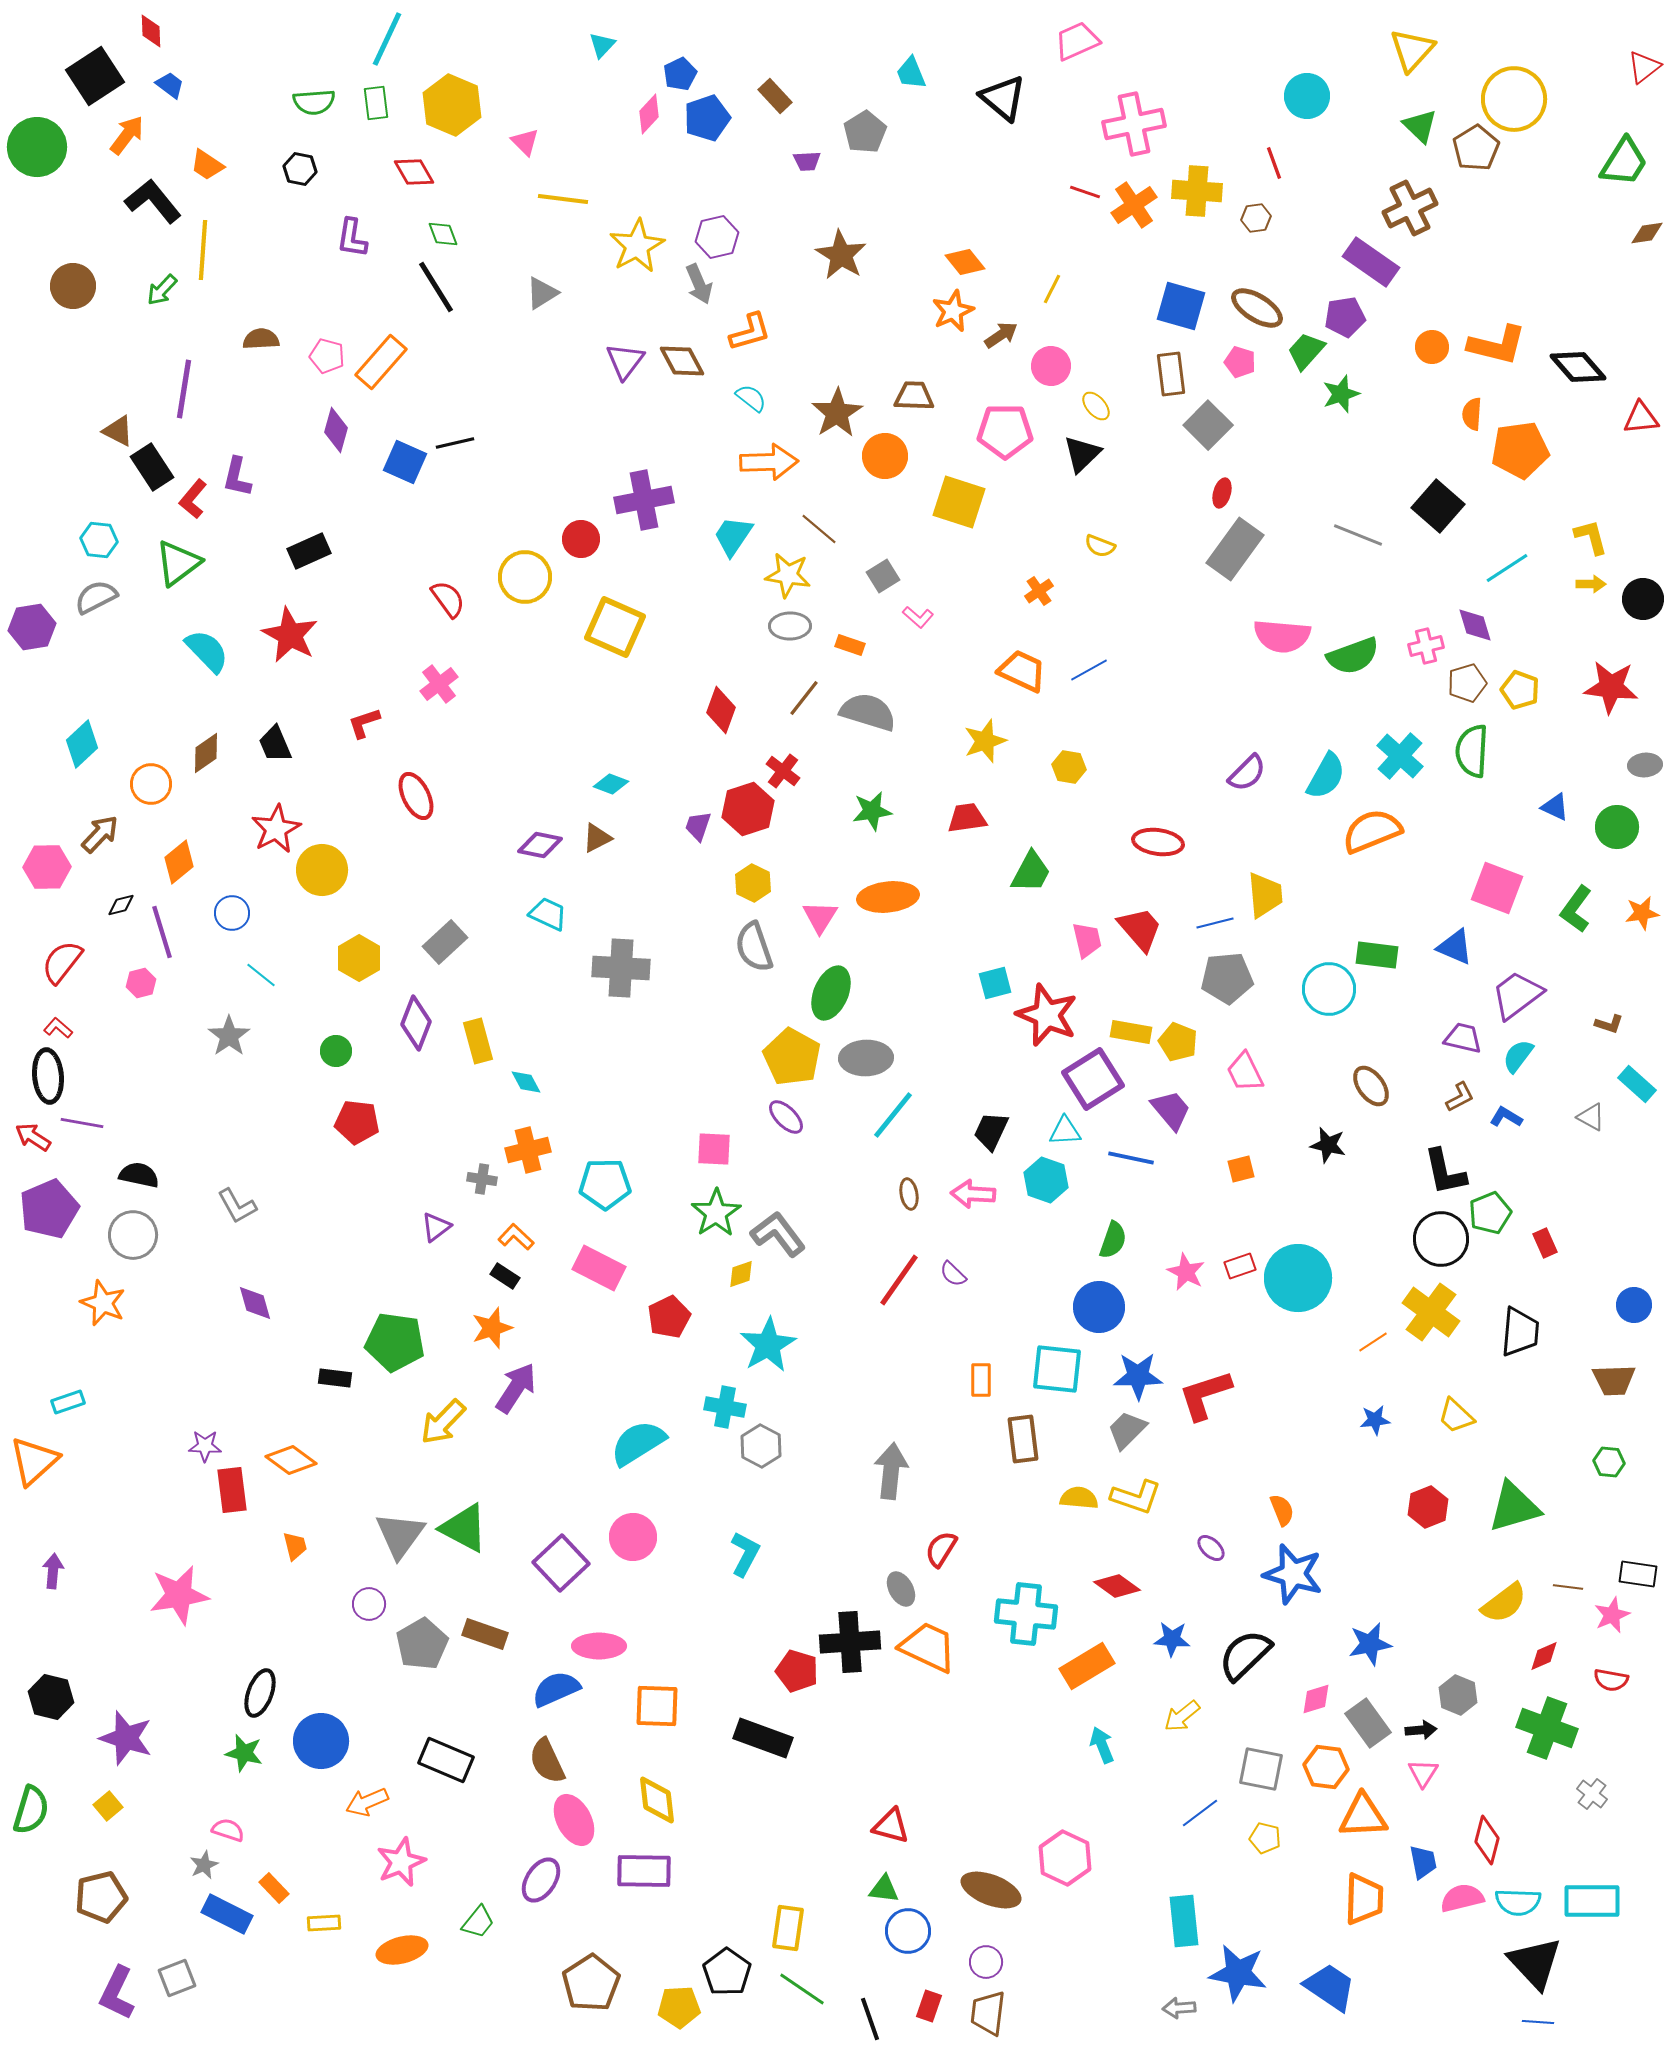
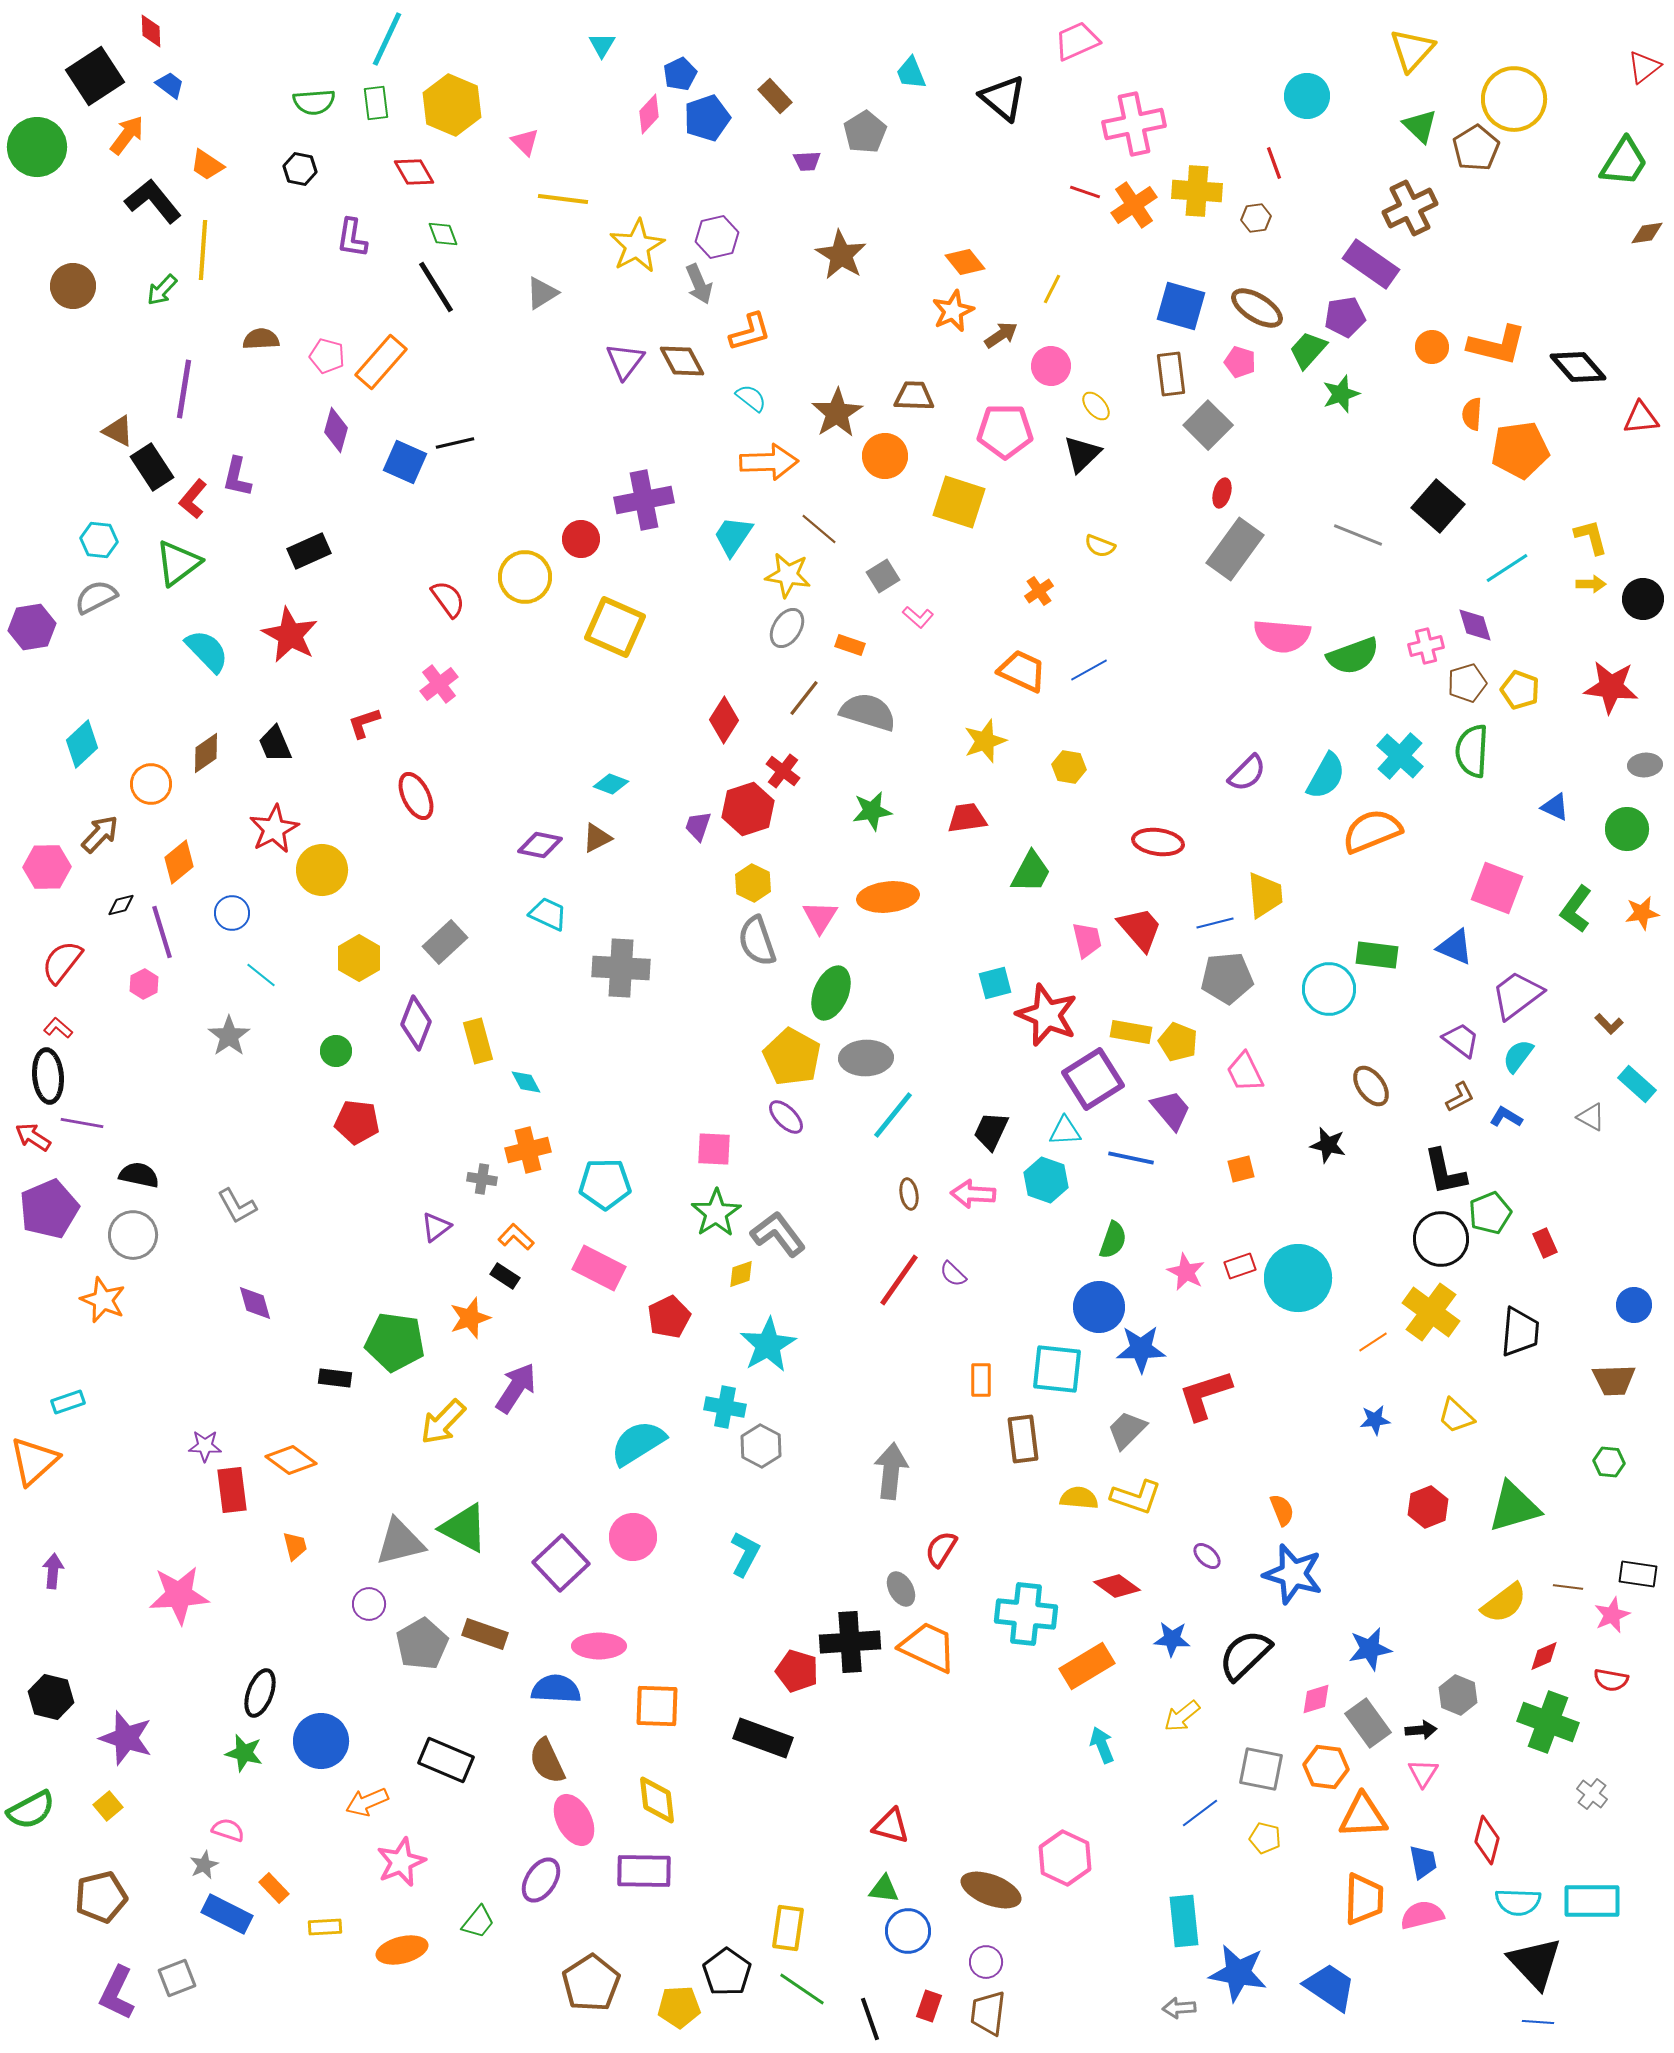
cyan triangle at (602, 45): rotated 12 degrees counterclockwise
purple rectangle at (1371, 262): moved 2 px down
green trapezoid at (1306, 351): moved 2 px right, 1 px up
gray ellipse at (790, 626): moved 3 px left, 2 px down; rotated 57 degrees counterclockwise
red diamond at (721, 710): moved 3 px right, 10 px down; rotated 12 degrees clockwise
green circle at (1617, 827): moved 10 px right, 2 px down
red star at (276, 829): moved 2 px left
gray semicircle at (754, 947): moved 3 px right, 6 px up
pink hexagon at (141, 983): moved 3 px right, 1 px down; rotated 12 degrees counterclockwise
brown L-shape at (1609, 1024): rotated 28 degrees clockwise
purple trapezoid at (1463, 1038): moved 2 px left, 2 px down; rotated 24 degrees clockwise
orange star at (103, 1303): moved 3 px up
orange star at (492, 1328): moved 22 px left, 10 px up
blue star at (1138, 1376): moved 3 px right, 27 px up
gray triangle at (400, 1535): moved 7 px down; rotated 40 degrees clockwise
purple ellipse at (1211, 1548): moved 4 px left, 8 px down
pink star at (179, 1595): rotated 6 degrees clockwise
blue star at (1370, 1644): moved 5 px down
blue semicircle at (556, 1689): rotated 27 degrees clockwise
green cross at (1547, 1728): moved 1 px right, 6 px up
green semicircle at (31, 1810): rotated 45 degrees clockwise
pink semicircle at (1462, 1898): moved 40 px left, 17 px down
yellow rectangle at (324, 1923): moved 1 px right, 4 px down
